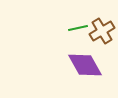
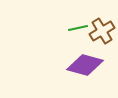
purple diamond: rotated 45 degrees counterclockwise
